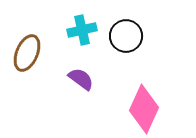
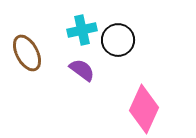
black circle: moved 8 px left, 4 px down
brown ellipse: rotated 51 degrees counterclockwise
purple semicircle: moved 1 px right, 9 px up
